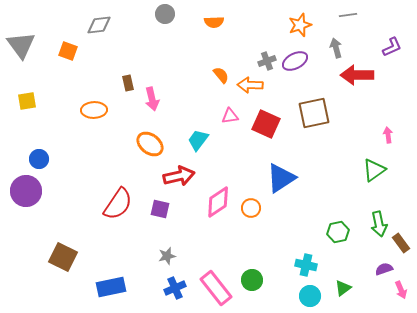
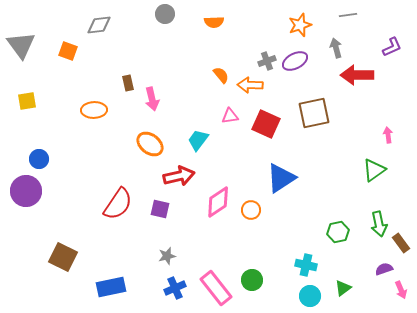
orange circle at (251, 208): moved 2 px down
